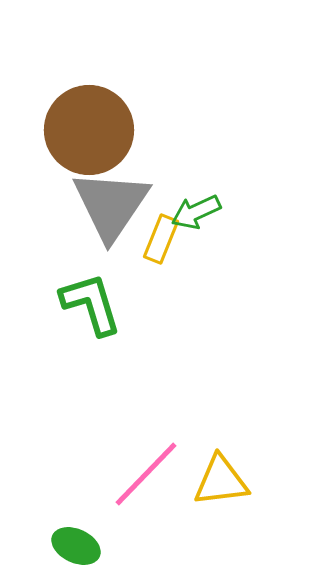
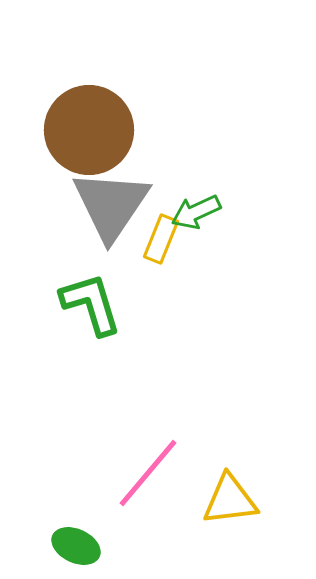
pink line: moved 2 px right, 1 px up; rotated 4 degrees counterclockwise
yellow triangle: moved 9 px right, 19 px down
